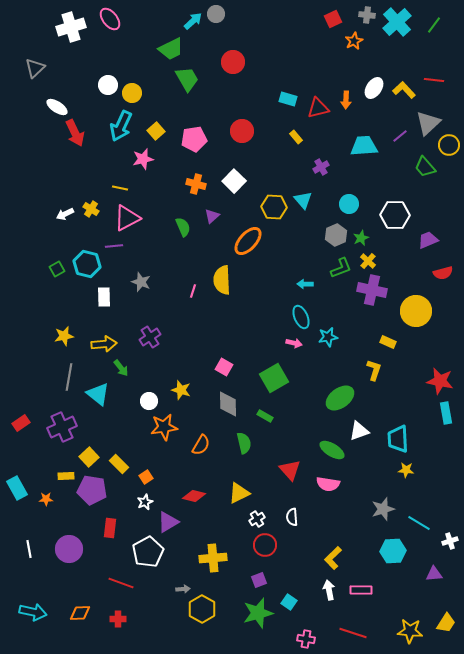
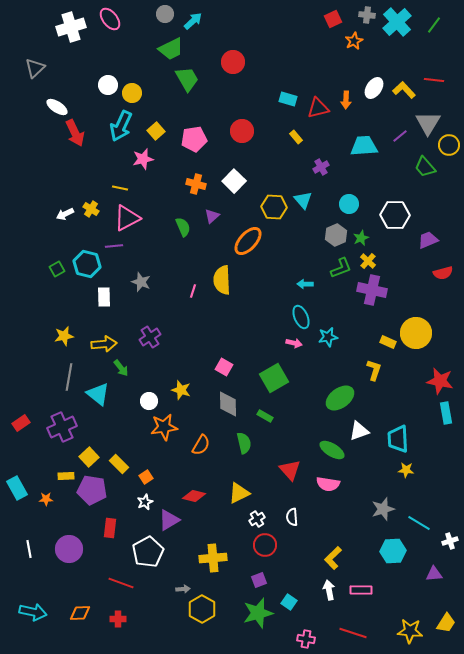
gray circle at (216, 14): moved 51 px left
gray triangle at (428, 123): rotated 16 degrees counterclockwise
yellow circle at (416, 311): moved 22 px down
purple triangle at (168, 522): moved 1 px right, 2 px up
